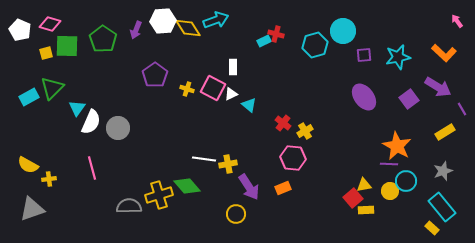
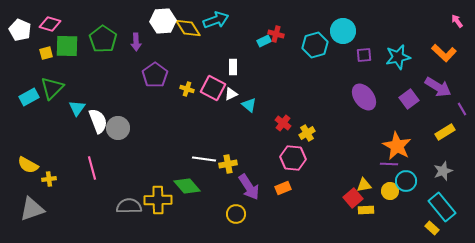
purple arrow at (136, 30): moved 12 px down; rotated 24 degrees counterclockwise
white semicircle at (91, 122): moved 7 px right, 1 px up; rotated 45 degrees counterclockwise
yellow cross at (305, 131): moved 2 px right, 2 px down
yellow cross at (159, 195): moved 1 px left, 5 px down; rotated 16 degrees clockwise
